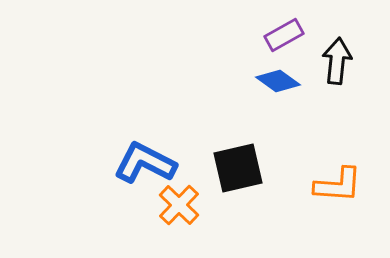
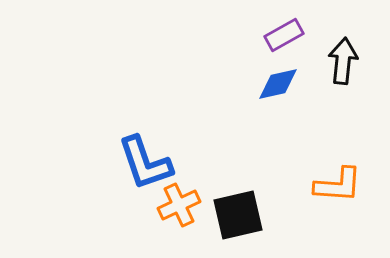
black arrow: moved 6 px right
blue diamond: moved 3 px down; rotated 48 degrees counterclockwise
blue L-shape: rotated 136 degrees counterclockwise
black square: moved 47 px down
orange cross: rotated 21 degrees clockwise
